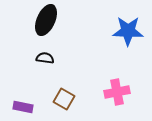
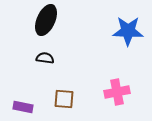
brown square: rotated 25 degrees counterclockwise
